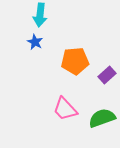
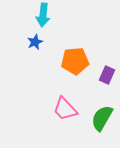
cyan arrow: moved 3 px right
blue star: rotated 21 degrees clockwise
purple rectangle: rotated 24 degrees counterclockwise
green semicircle: rotated 40 degrees counterclockwise
